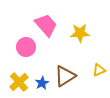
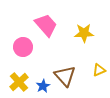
yellow star: moved 4 px right
pink circle: moved 3 px left
brown triangle: rotated 40 degrees counterclockwise
blue star: moved 1 px right, 3 px down
